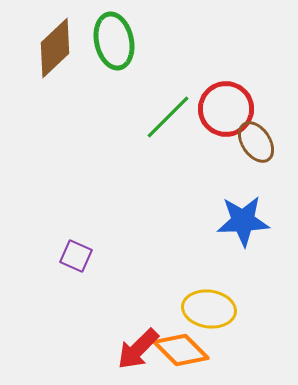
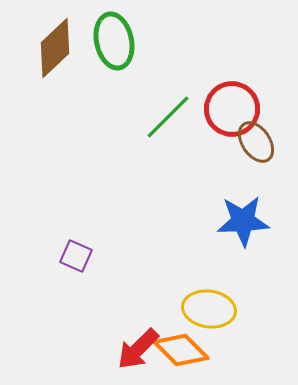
red circle: moved 6 px right
